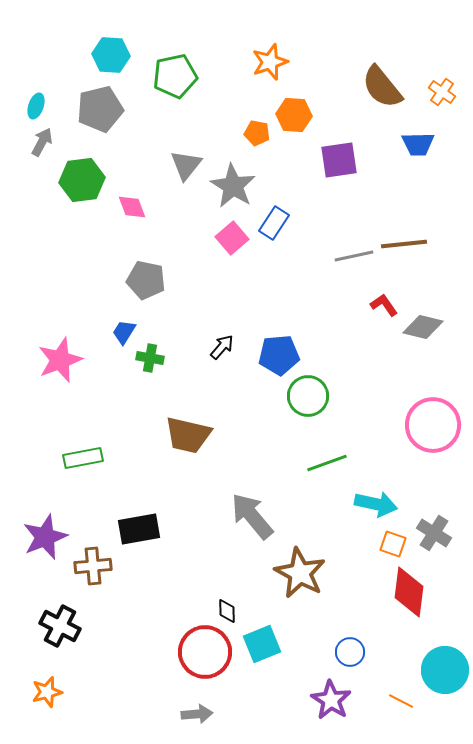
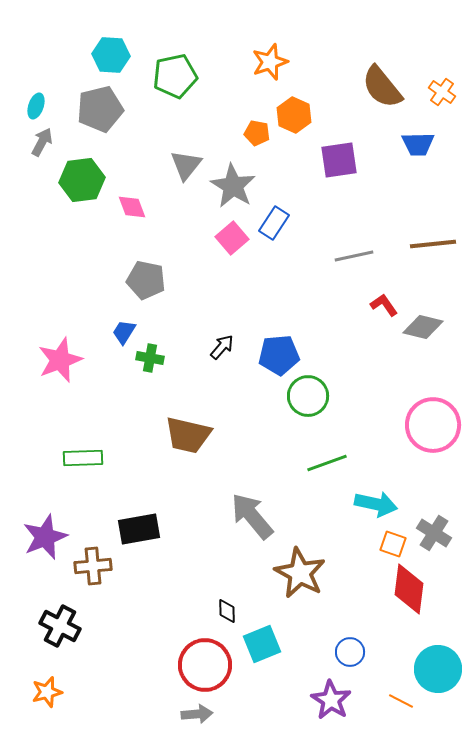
orange hexagon at (294, 115): rotated 20 degrees clockwise
brown line at (404, 244): moved 29 px right
green rectangle at (83, 458): rotated 9 degrees clockwise
red diamond at (409, 592): moved 3 px up
red circle at (205, 652): moved 13 px down
cyan circle at (445, 670): moved 7 px left, 1 px up
